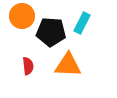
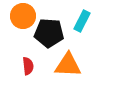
orange circle: moved 1 px right
cyan rectangle: moved 2 px up
black pentagon: moved 2 px left, 1 px down
